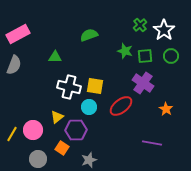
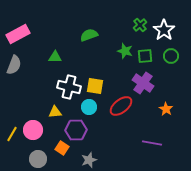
yellow triangle: moved 2 px left, 5 px up; rotated 32 degrees clockwise
